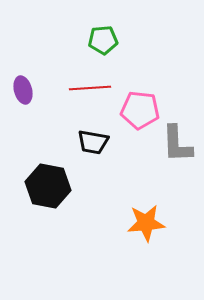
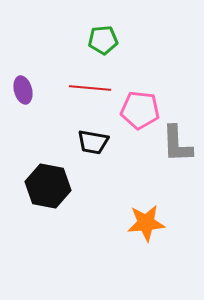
red line: rotated 9 degrees clockwise
